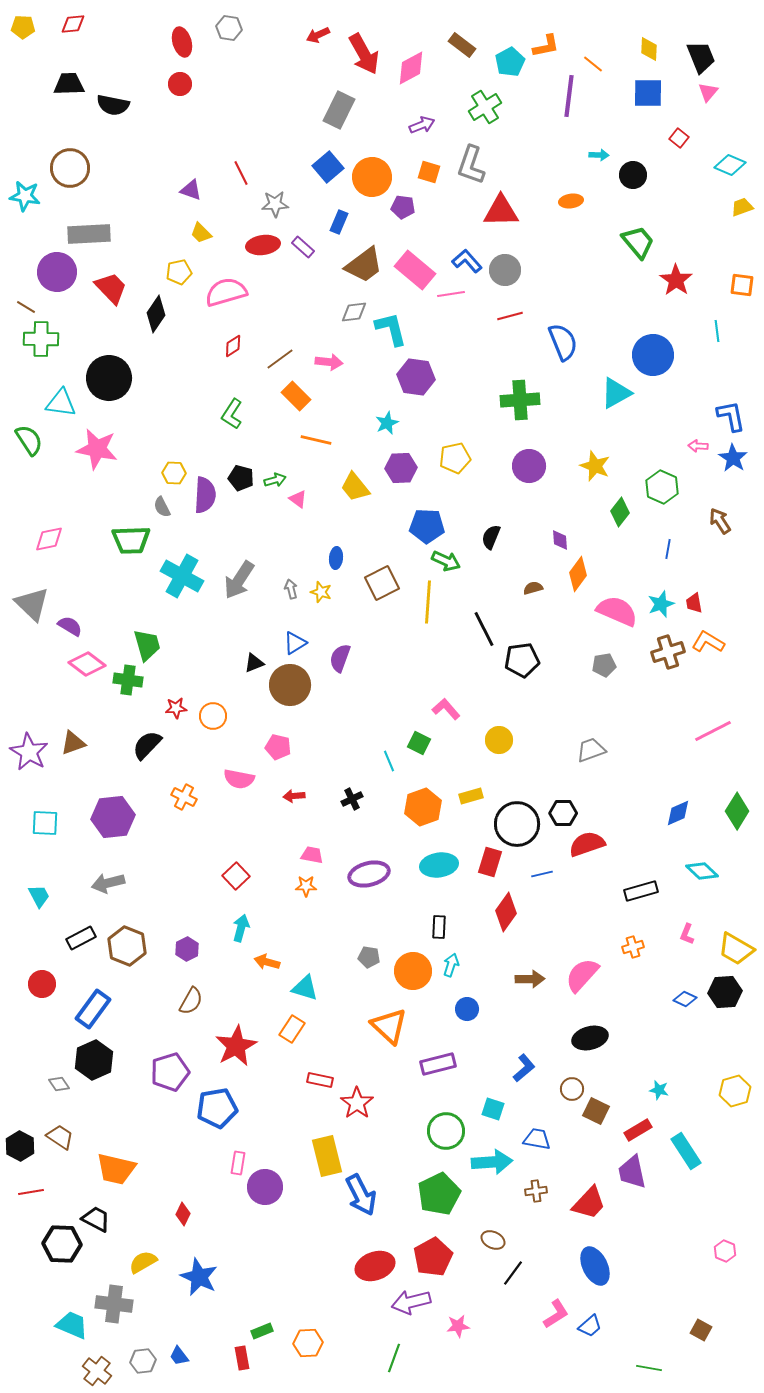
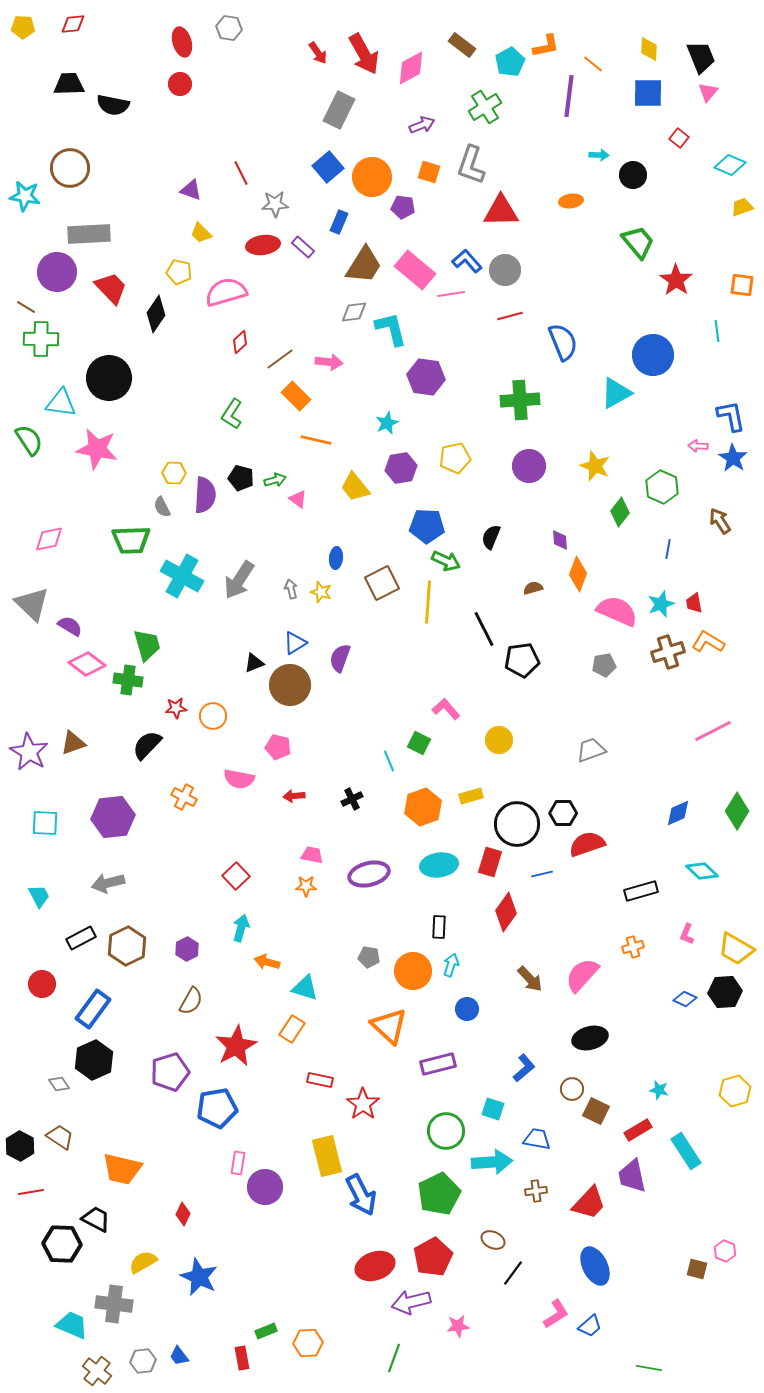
red arrow at (318, 35): moved 18 px down; rotated 100 degrees counterclockwise
brown trapezoid at (364, 265): rotated 21 degrees counterclockwise
yellow pentagon at (179, 272): rotated 25 degrees clockwise
red diamond at (233, 346): moved 7 px right, 4 px up; rotated 10 degrees counterclockwise
purple hexagon at (416, 377): moved 10 px right
purple hexagon at (401, 468): rotated 8 degrees counterclockwise
orange diamond at (578, 574): rotated 16 degrees counterclockwise
brown hexagon at (127, 946): rotated 12 degrees clockwise
brown arrow at (530, 979): rotated 48 degrees clockwise
red star at (357, 1103): moved 6 px right, 1 px down
orange trapezoid at (116, 1169): moved 6 px right
purple trapezoid at (632, 1172): moved 4 px down
brown square at (701, 1330): moved 4 px left, 61 px up; rotated 15 degrees counterclockwise
green rectangle at (262, 1331): moved 4 px right
